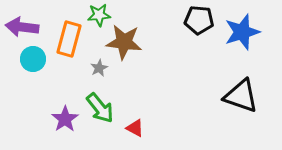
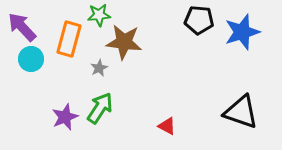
purple arrow: rotated 40 degrees clockwise
cyan circle: moved 2 px left
black triangle: moved 16 px down
green arrow: rotated 108 degrees counterclockwise
purple star: moved 2 px up; rotated 12 degrees clockwise
red triangle: moved 32 px right, 2 px up
